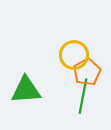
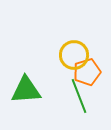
orange pentagon: rotated 12 degrees clockwise
green line: moved 4 px left; rotated 32 degrees counterclockwise
